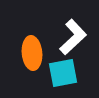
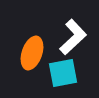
orange ellipse: rotated 24 degrees clockwise
